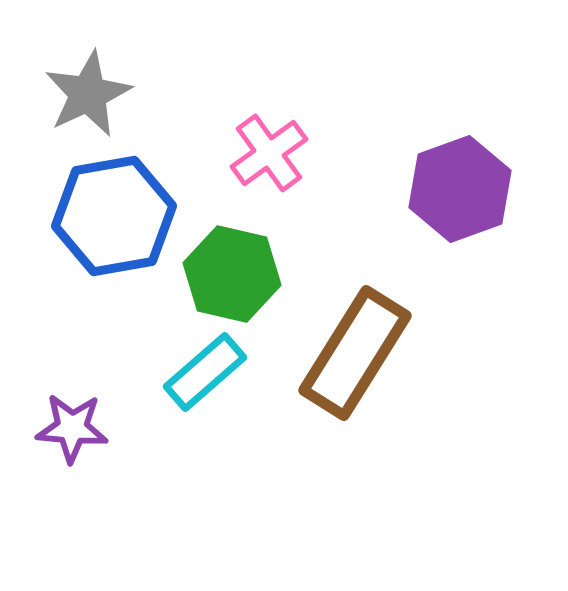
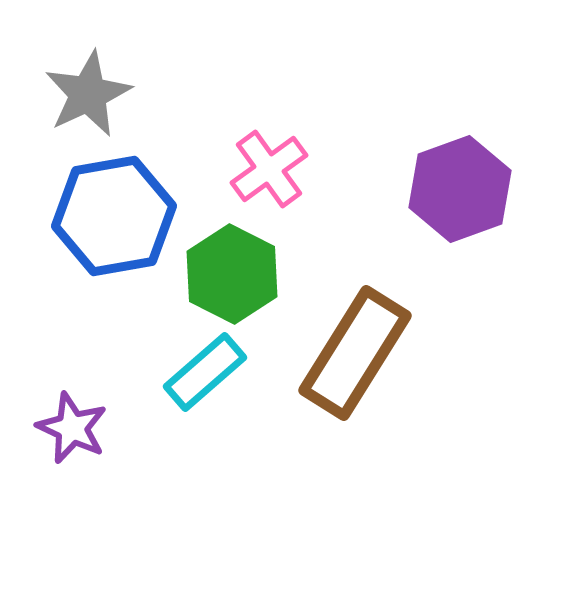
pink cross: moved 16 px down
green hexagon: rotated 14 degrees clockwise
purple star: rotated 20 degrees clockwise
